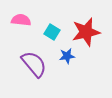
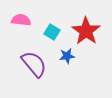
red star: moved 1 px up; rotated 24 degrees counterclockwise
